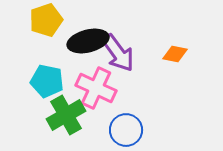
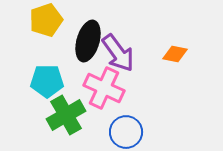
black ellipse: rotated 60 degrees counterclockwise
cyan pentagon: rotated 12 degrees counterclockwise
pink cross: moved 8 px right
blue circle: moved 2 px down
